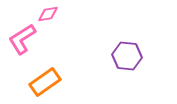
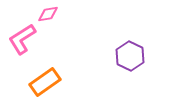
purple hexagon: moved 3 px right; rotated 20 degrees clockwise
